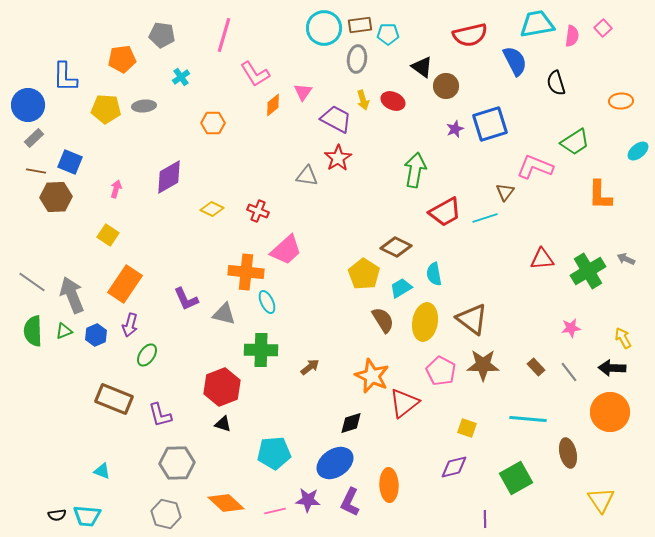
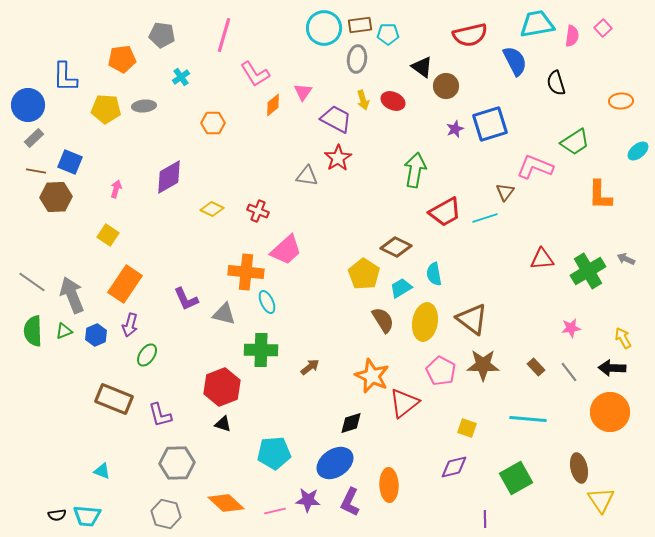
brown ellipse at (568, 453): moved 11 px right, 15 px down
